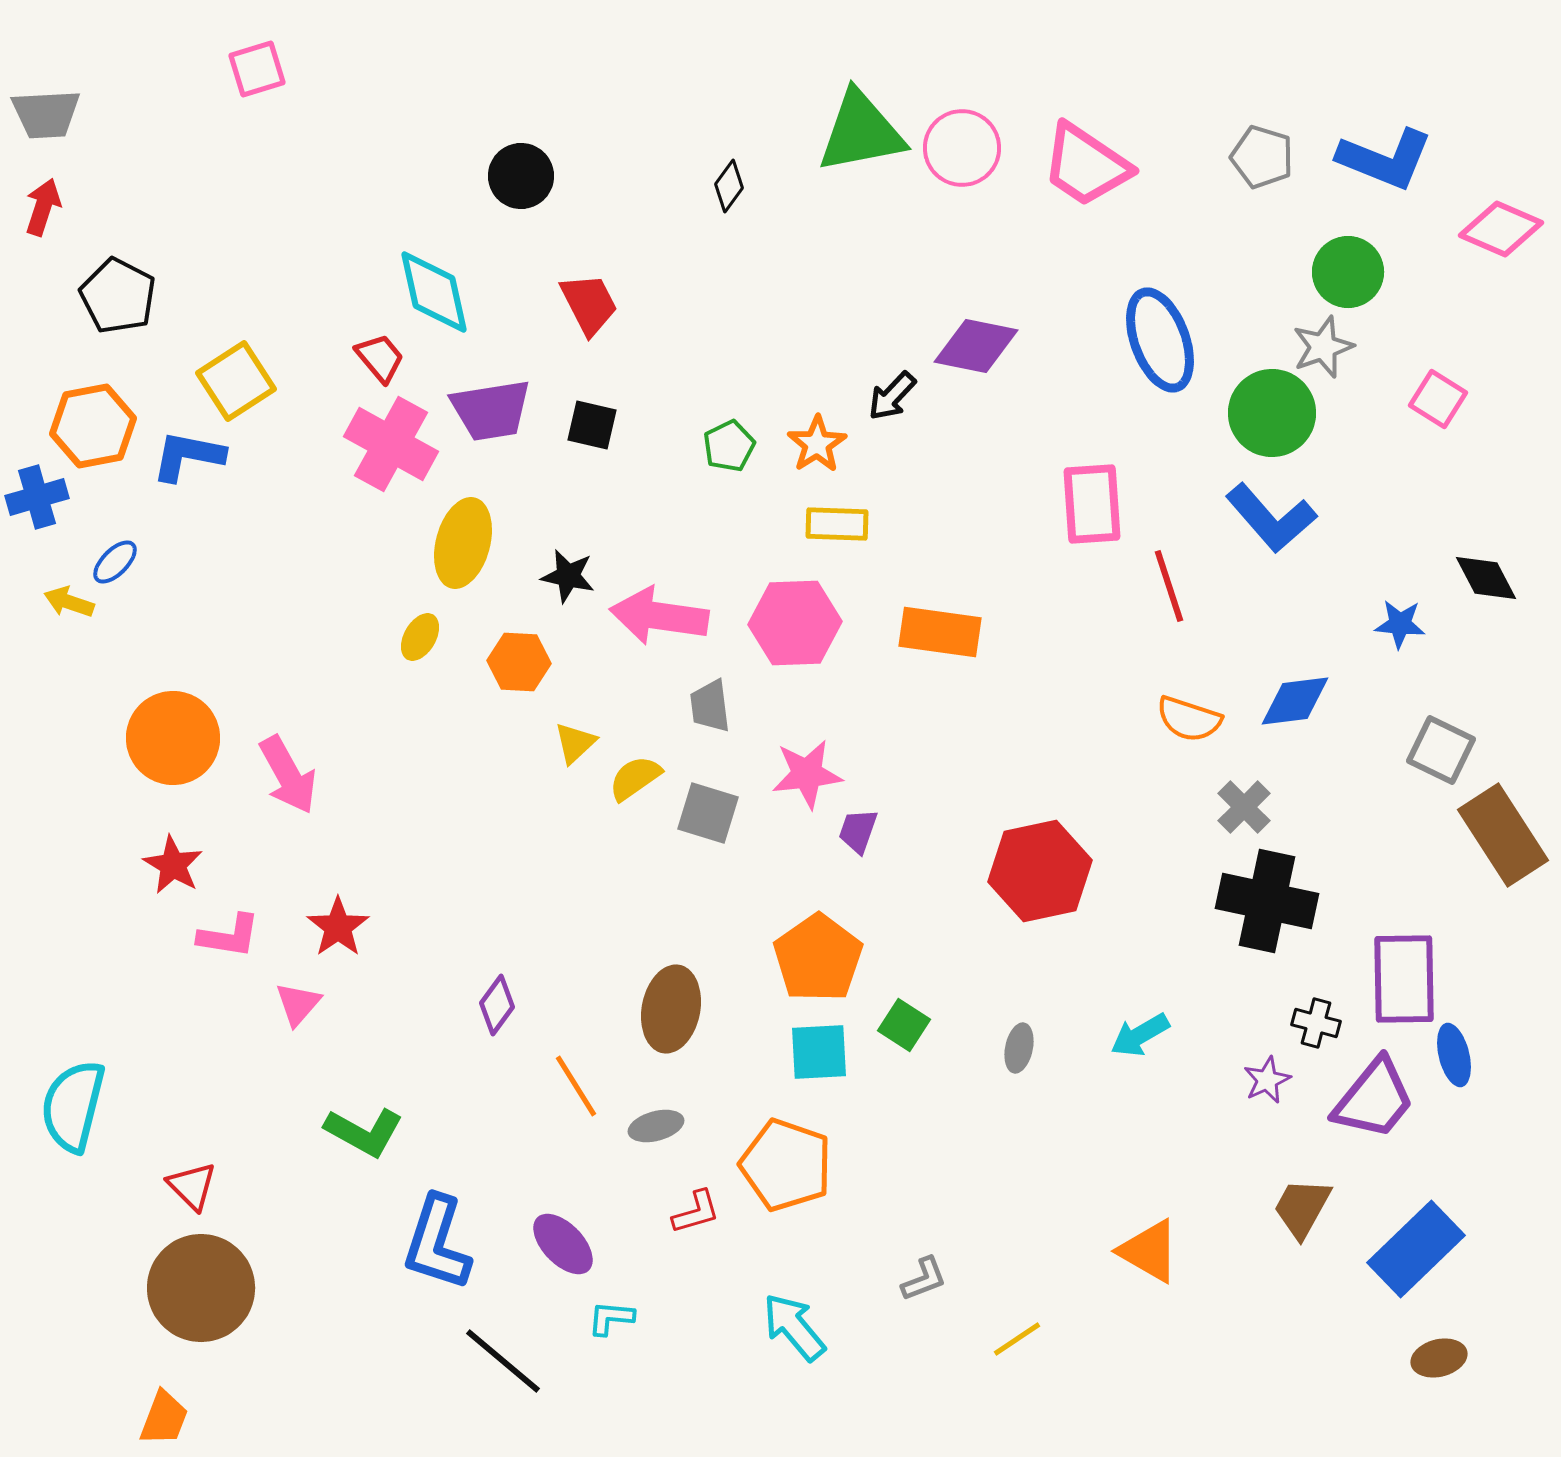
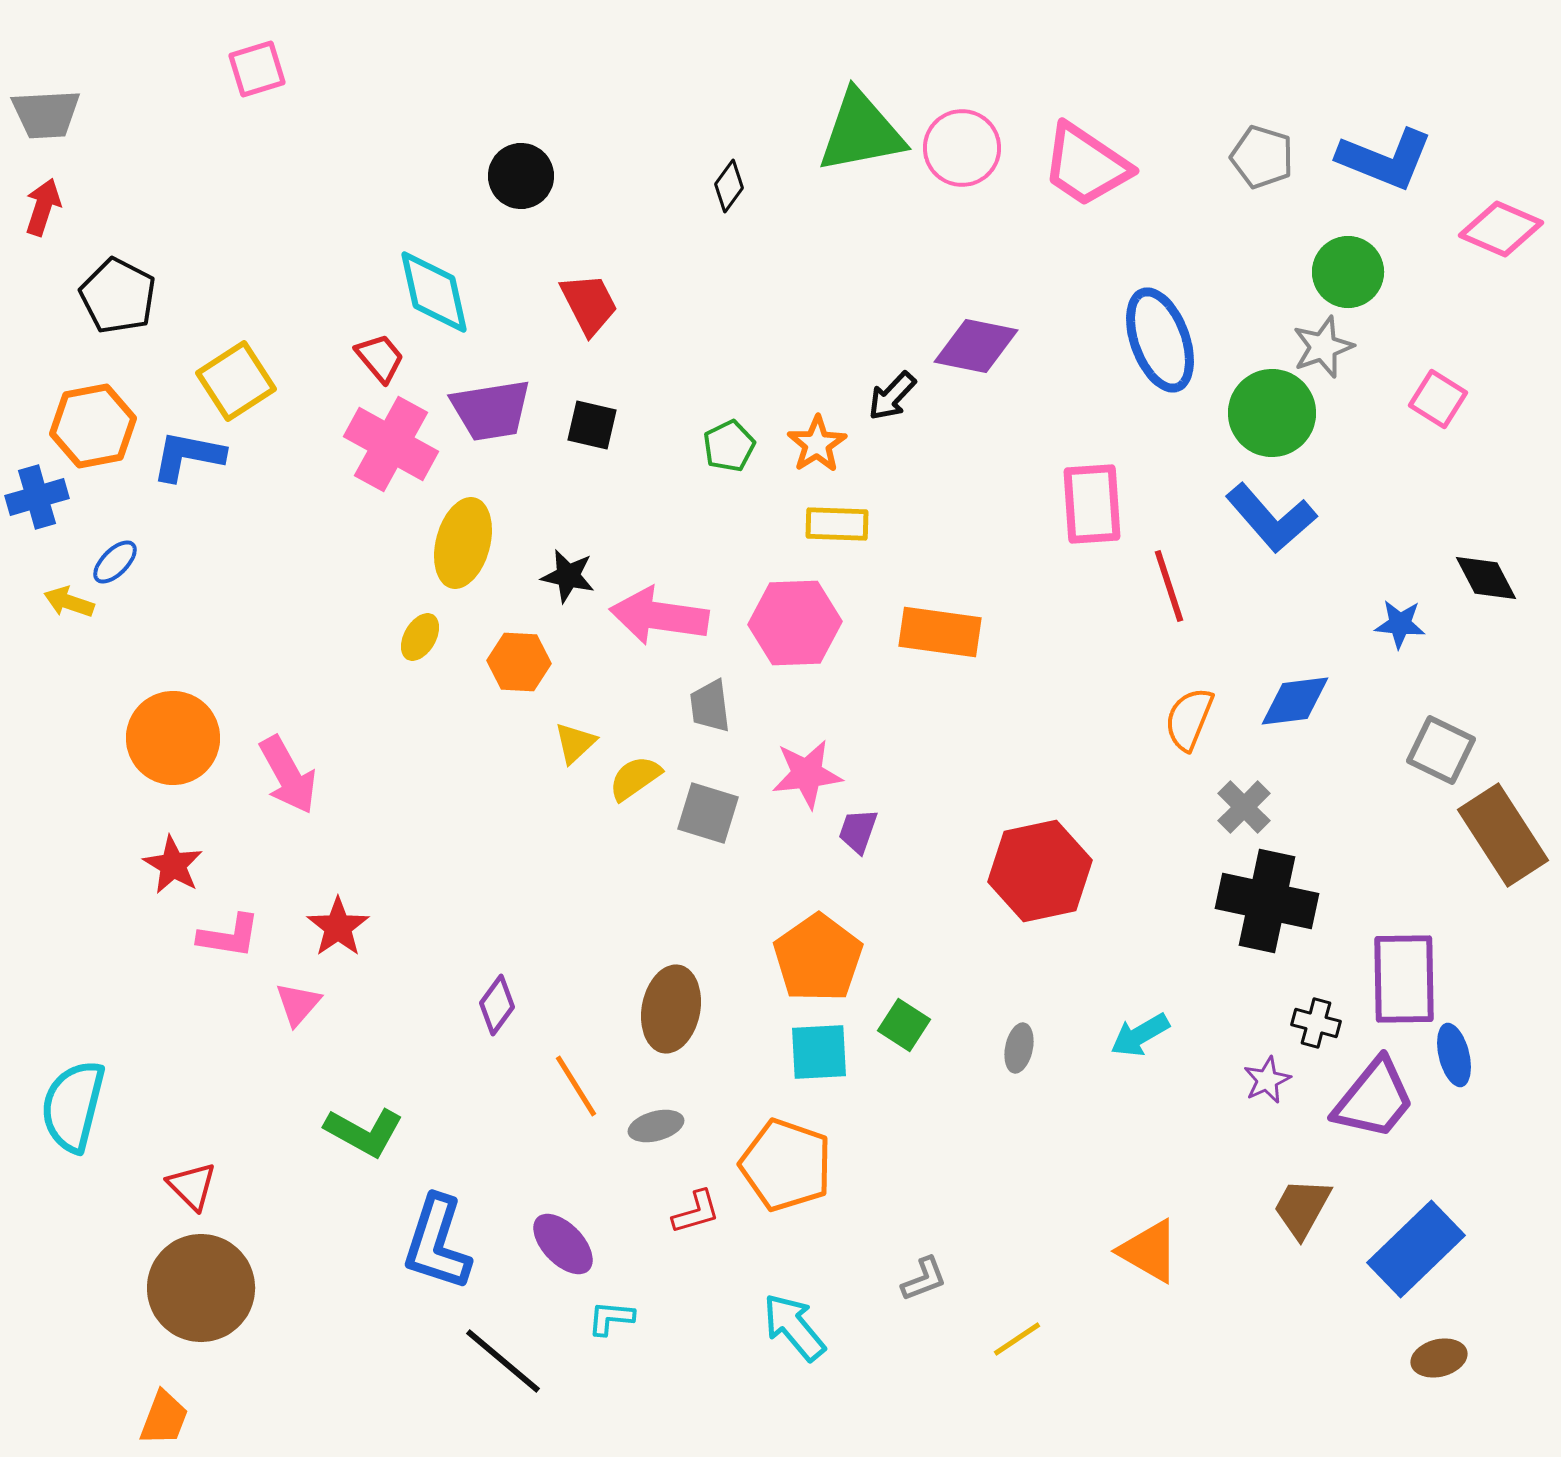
orange semicircle at (1189, 719): rotated 94 degrees clockwise
